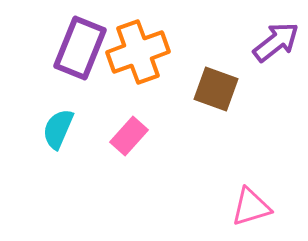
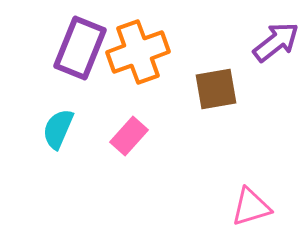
brown square: rotated 30 degrees counterclockwise
